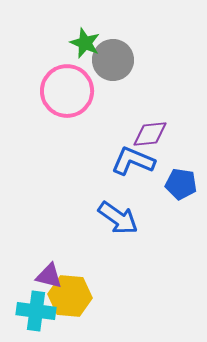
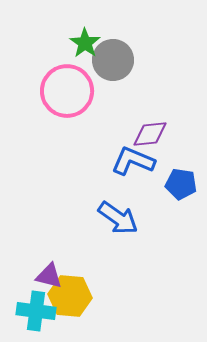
green star: rotated 12 degrees clockwise
